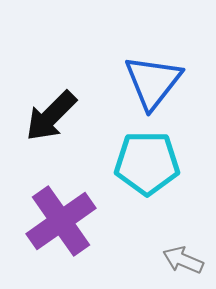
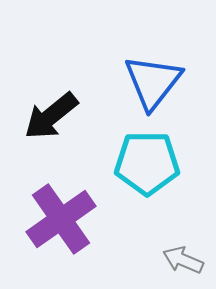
black arrow: rotated 6 degrees clockwise
purple cross: moved 2 px up
